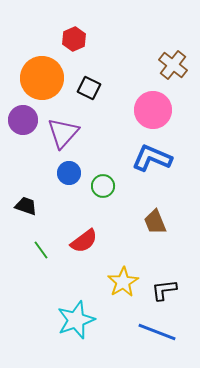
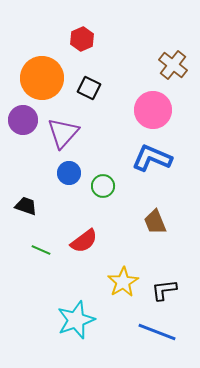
red hexagon: moved 8 px right
green line: rotated 30 degrees counterclockwise
